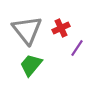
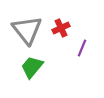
purple line: moved 5 px right; rotated 12 degrees counterclockwise
green trapezoid: moved 1 px right, 2 px down
